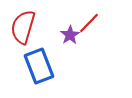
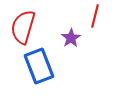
red line: moved 6 px right, 7 px up; rotated 30 degrees counterclockwise
purple star: moved 1 px right, 3 px down
